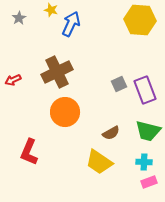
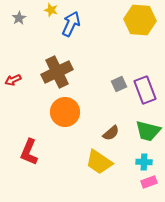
brown semicircle: rotated 12 degrees counterclockwise
